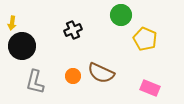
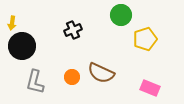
yellow pentagon: rotated 30 degrees clockwise
orange circle: moved 1 px left, 1 px down
